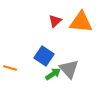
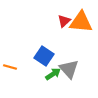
red triangle: moved 9 px right
orange line: moved 1 px up
